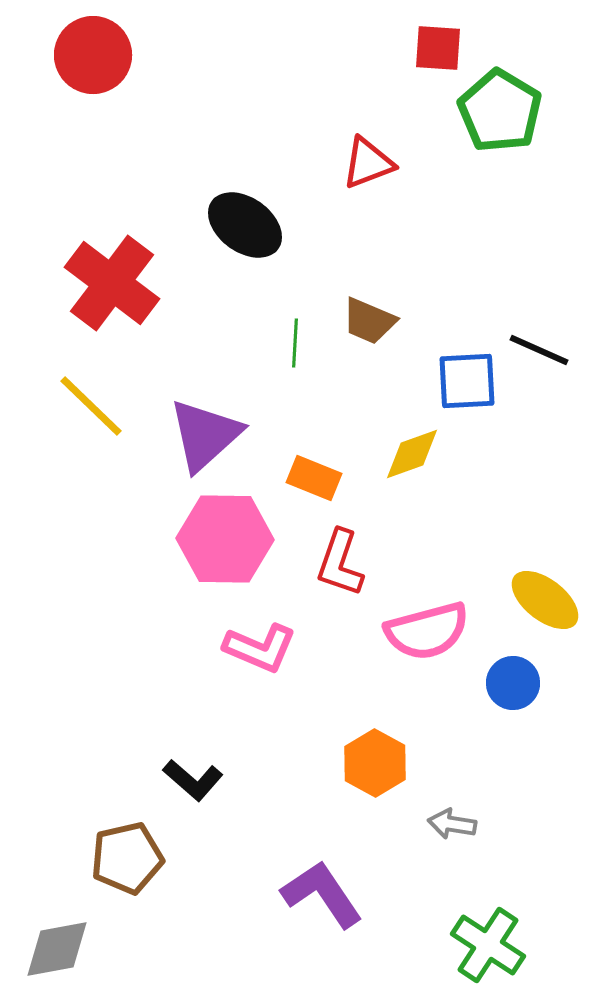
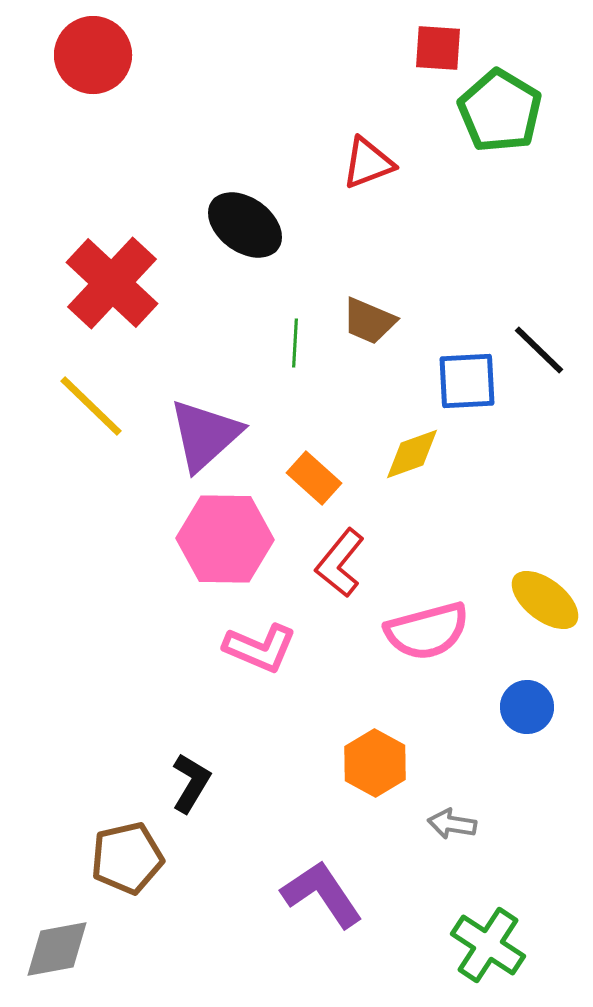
red cross: rotated 6 degrees clockwise
black line: rotated 20 degrees clockwise
orange rectangle: rotated 20 degrees clockwise
red L-shape: rotated 20 degrees clockwise
blue circle: moved 14 px right, 24 px down
black L-shape: moved 2 px left, 3 px down; rotated 100 degrees counterclockwise
